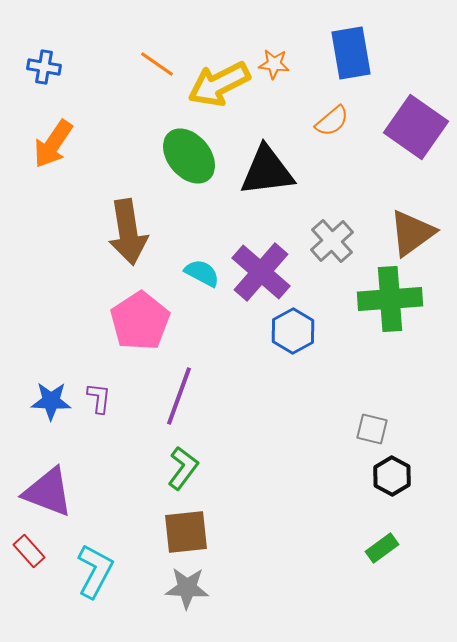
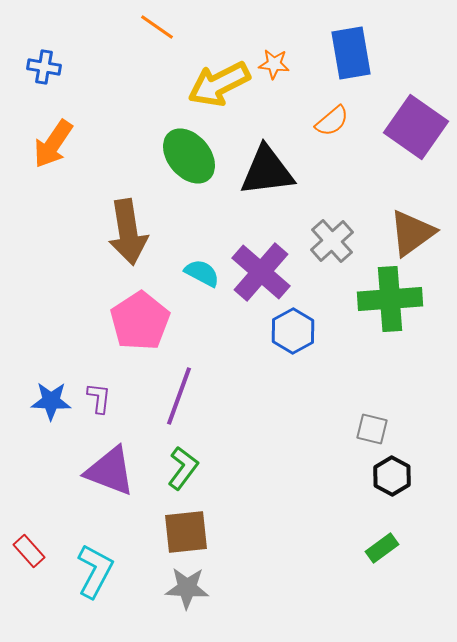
orange line: moved 37 px up
purple triangle: moved 62 px right, 21 px up
